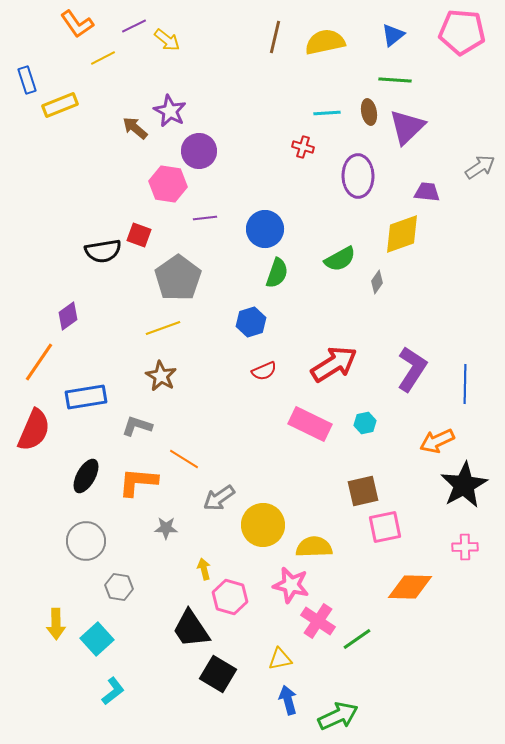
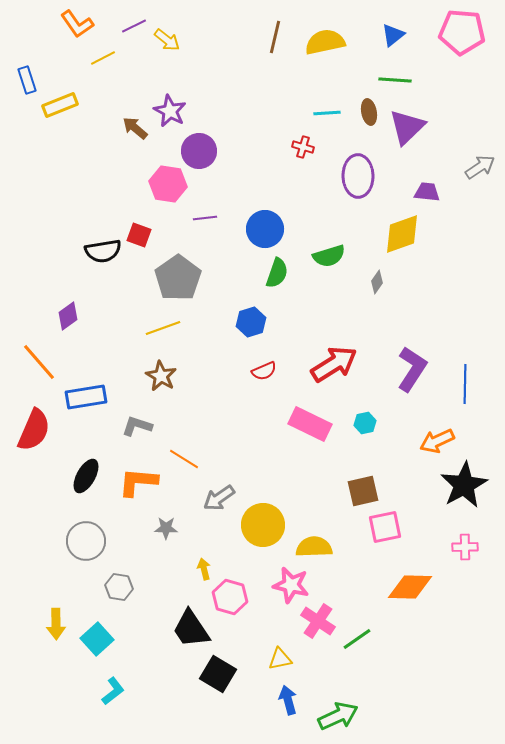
green semicircle at (340, 259): moved 11 px left, 3 px up; rotated 12 degrees clockwise
orange line at (39, 362): rotated 75 degrees counterclockwise
